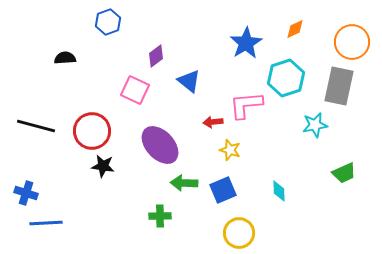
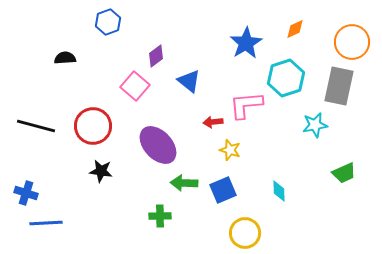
pink square: moved 4 px up; rotated 16 degrees clockwise
red circle: moved 1 px right, 5 px up
purple ellipse: moved 2 px left
black star: moved 2 px left, 5 px down
yellow circle: moved 6 px right
